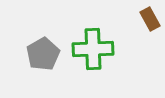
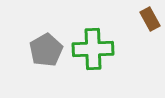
gray pentagon: moved 3 px right, 4 px up
